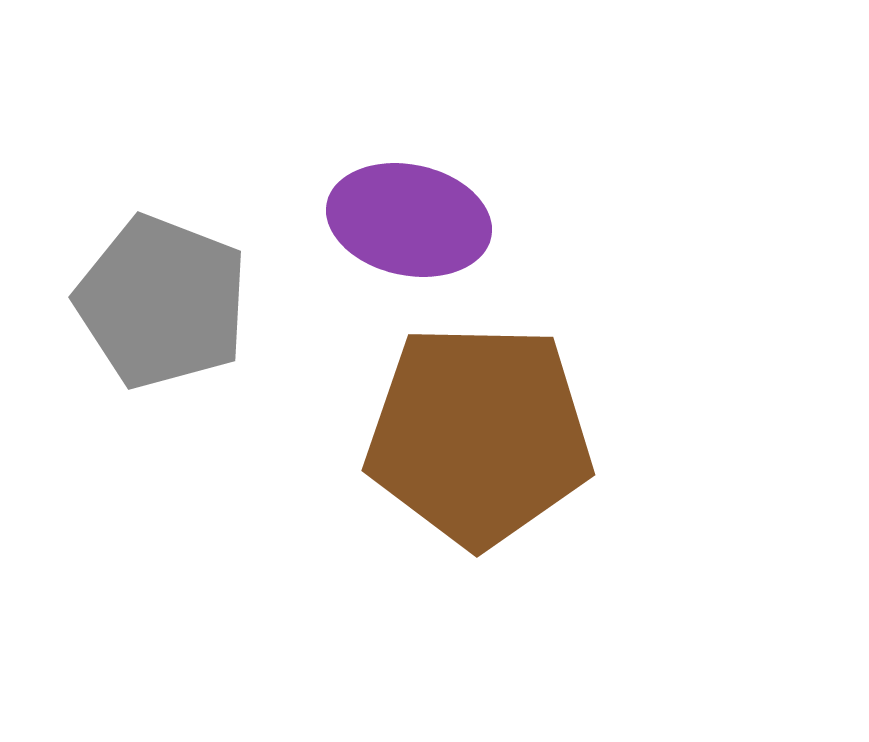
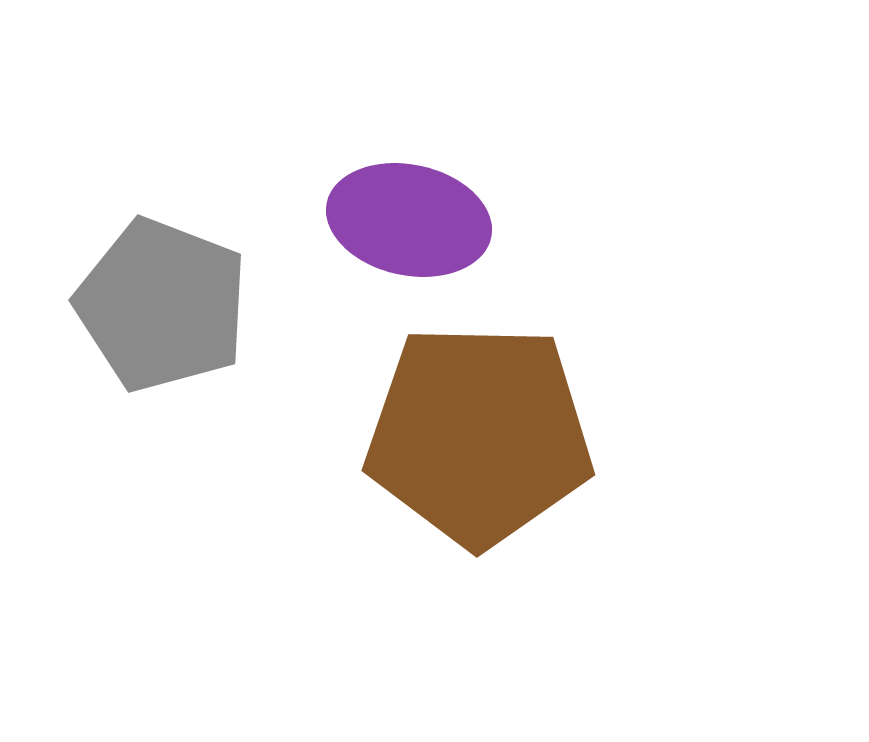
gray pentagon: moved 3 px down
